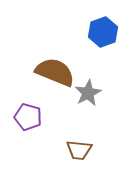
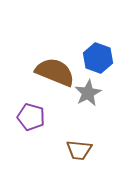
blue hexagon: moved 5 px left, 26 px down; rotated 20 degrees counterclockwise
purple pentagon: moved 3 px right
